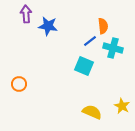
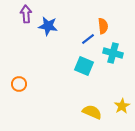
blue line: moved 2 px left, 2 px up
cyan cross: moved 5 px down
yellow star: rotated 14 degrees clockwise
